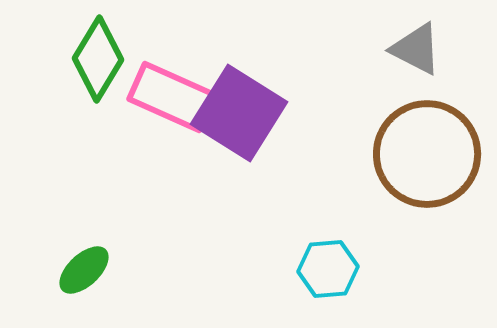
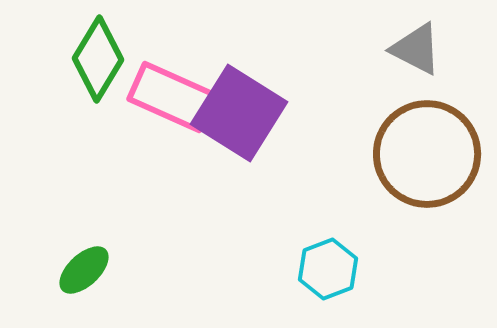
cyan hexagon: rotated 16 degrees counterclockwise
